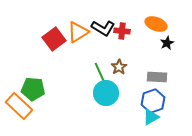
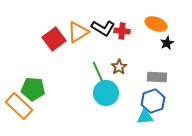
green line: moved 2 px left, 1 px up
cyan triangle: moved 6 px left; rotated 24 degrees clockwise
